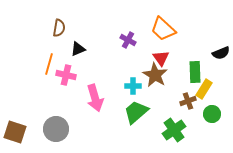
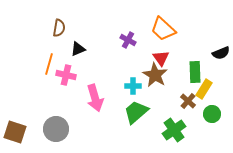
brown cross: rotated 28 degrees counterclockwise
